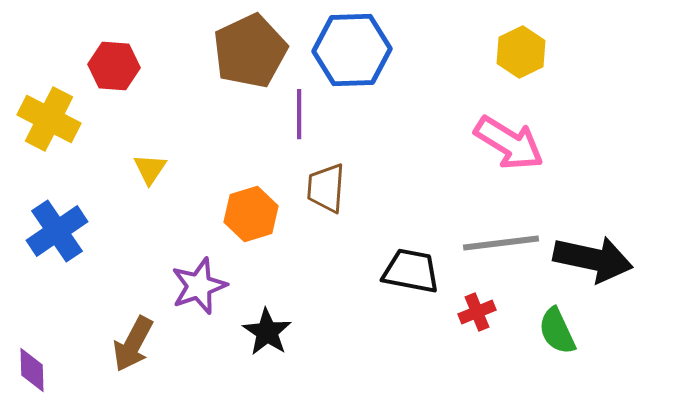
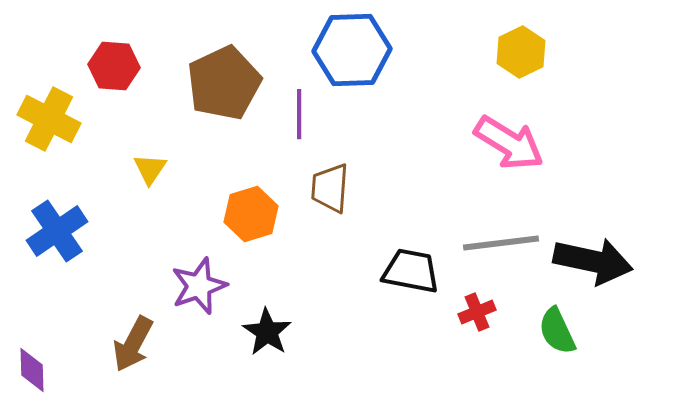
brown pentagon: moved 26 px left, 32 px down
brown trapezoid: moved 4 px right
black arrow: moved 2 px down
